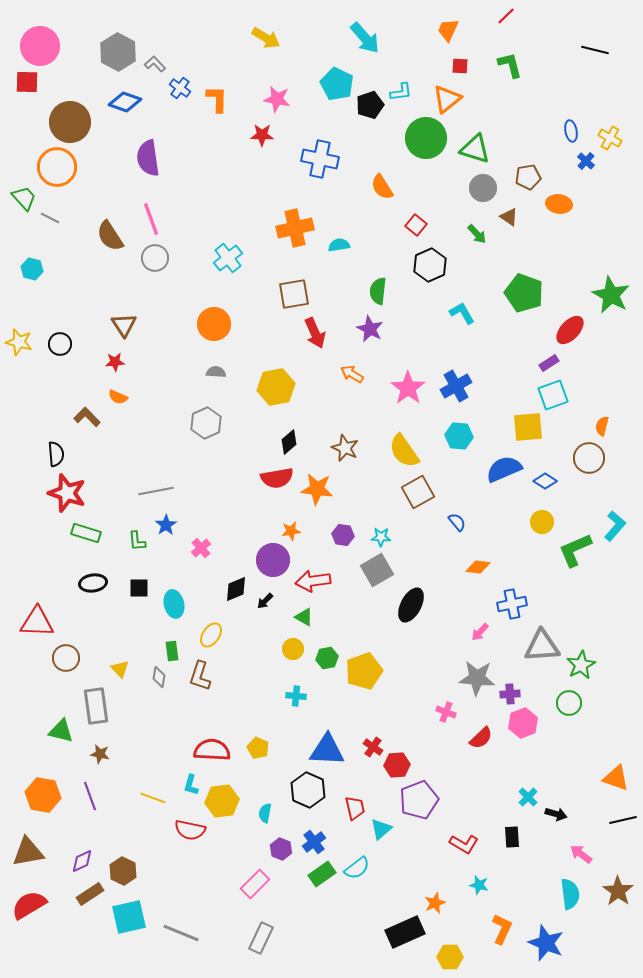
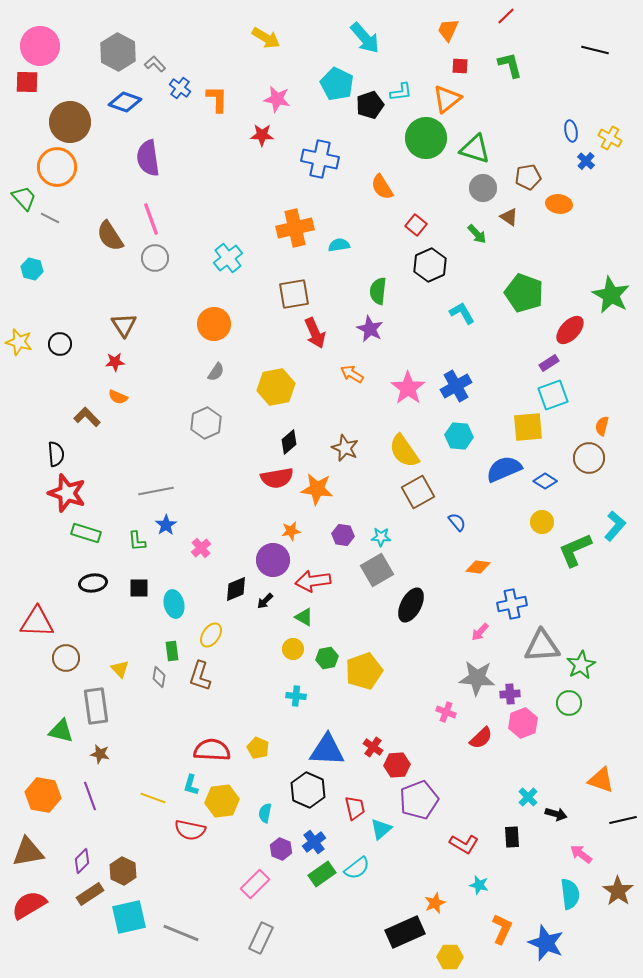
gray semicircle at (216, 372): rotated 120 degrees clockwise
orange triangle at (616, 778): moved 15 px left, 2 px down
purple diamond at (82, 861): rotated 20 degrees counterclockwise
